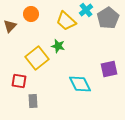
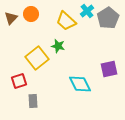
cyan cross: moved 1 px right, 1 px down
brown triangle: moved 1 px right, 8 px up
red square: rotated 28 degrees counterclockwise
